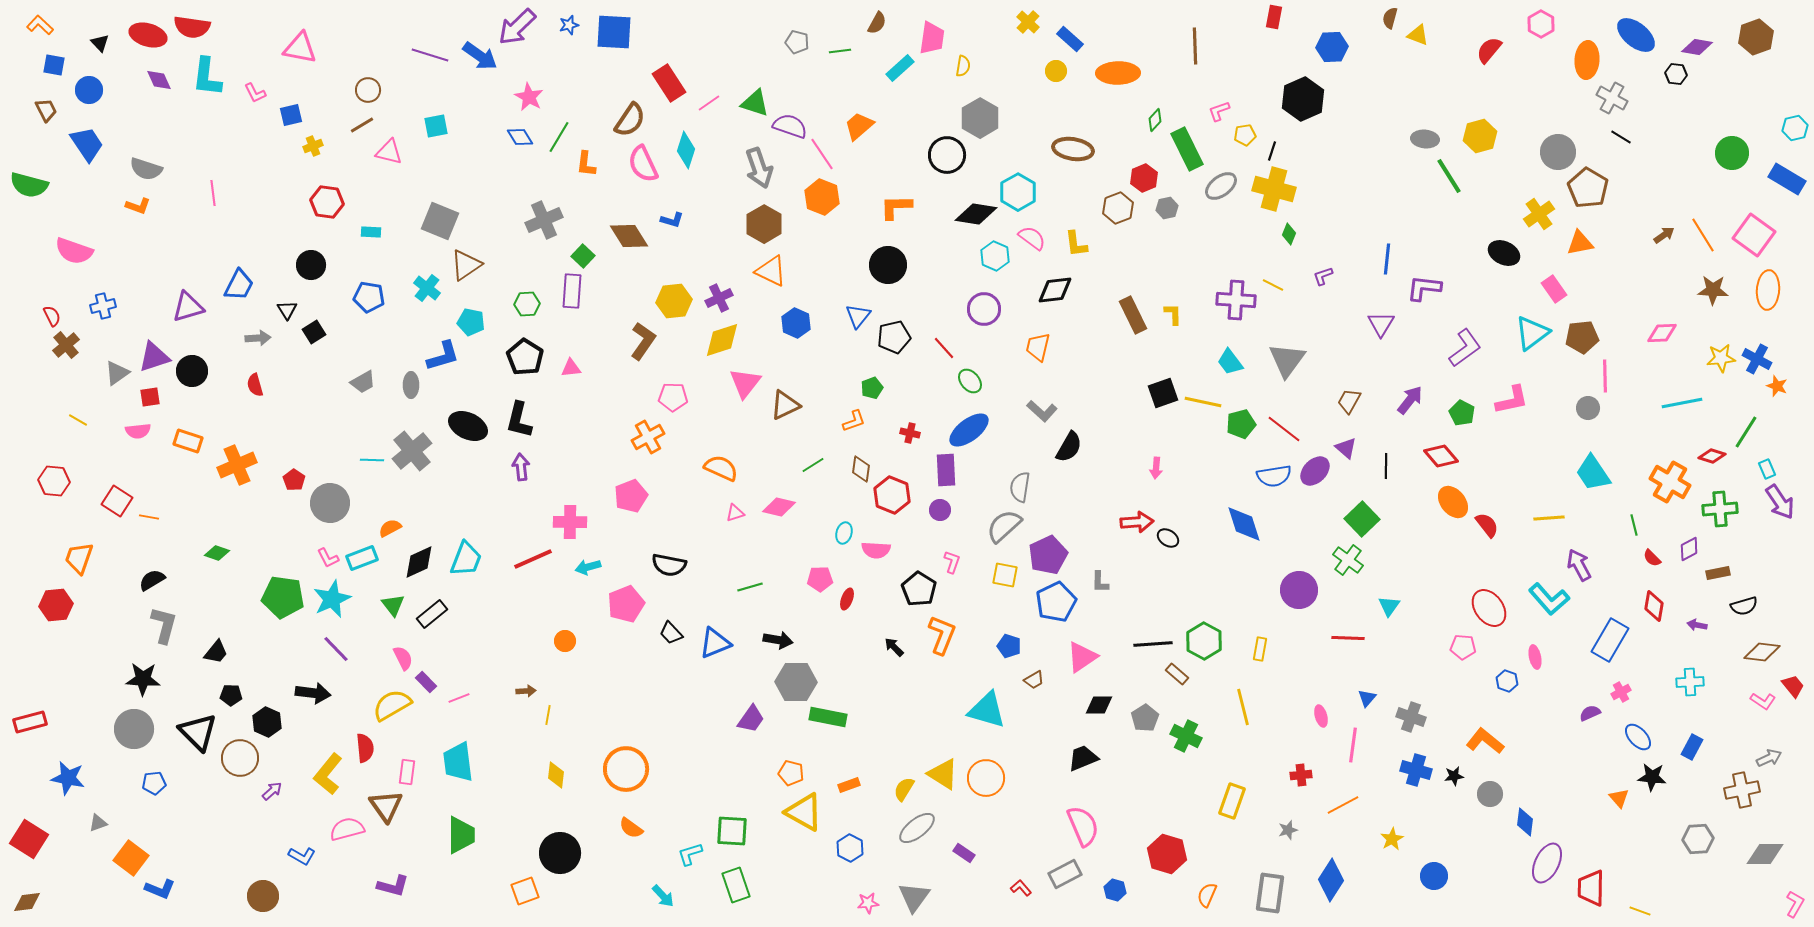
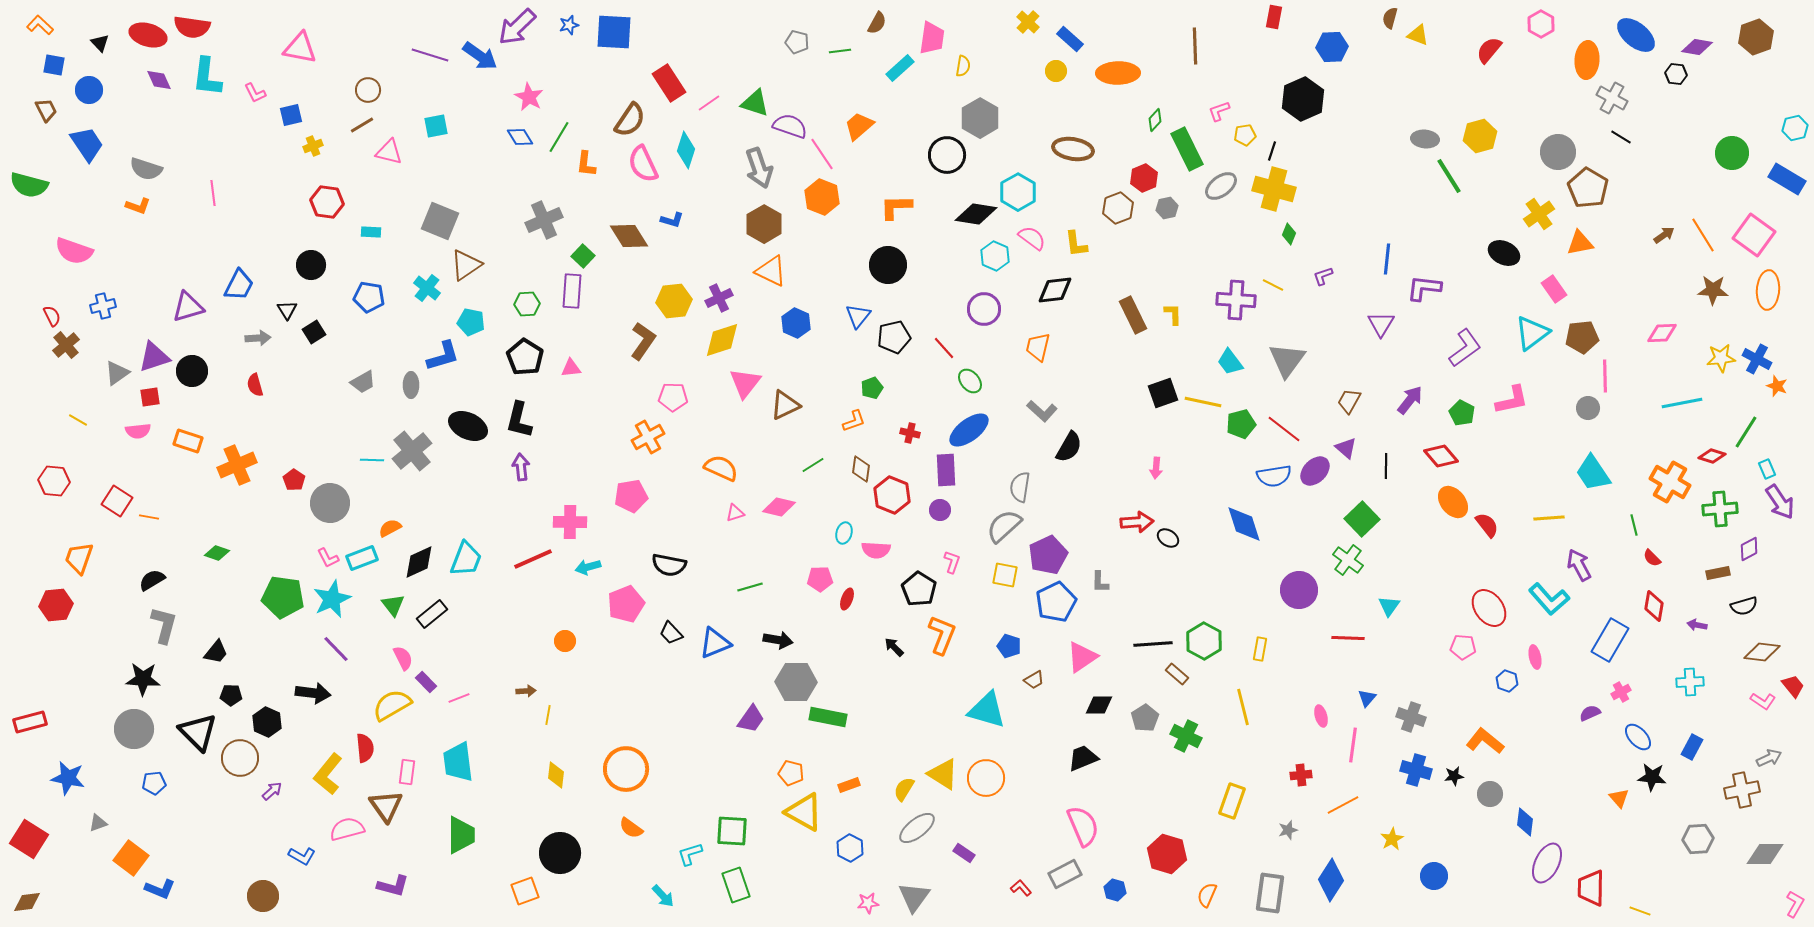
pink pentagon at (631, 496): rotated 12 degrees clockwise
purple diamond at (1689, 549): moved 60 px right
